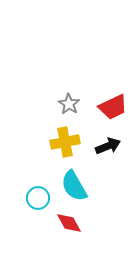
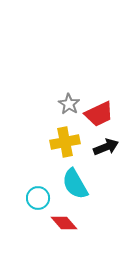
red trapezoid: moved 14 px left, 7 px down
black arrow: moved 2 px left, 1 px down
cyan semicircle: moved 1 px right, 2 px up
red diamond: moved 5 px left; rotated 12 degrees counterclockwise
